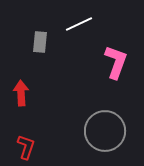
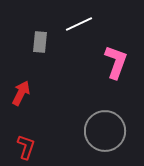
red arrow: rotated 30 degrees clockwise
